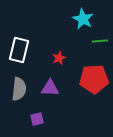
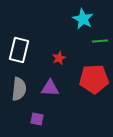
purple square: rotated 24 degrees clockwise
